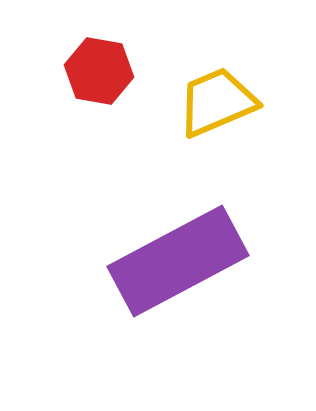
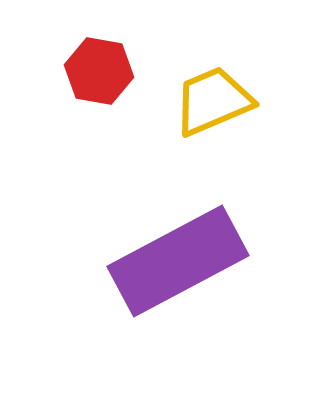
yellow trapezoid: moved 4 px left, 1 px up
